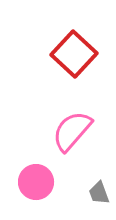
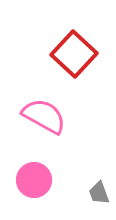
pink semicircle: moved 28 px left, 15 px up; rotated 78 degrees clockwise
pink circle: moved 2 px left, 2 px up
